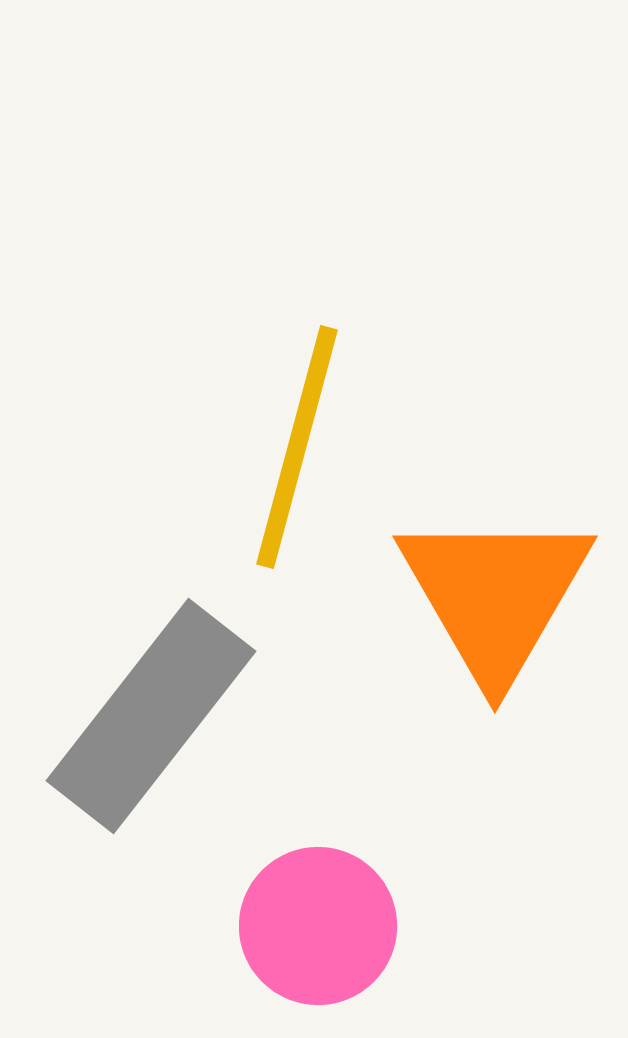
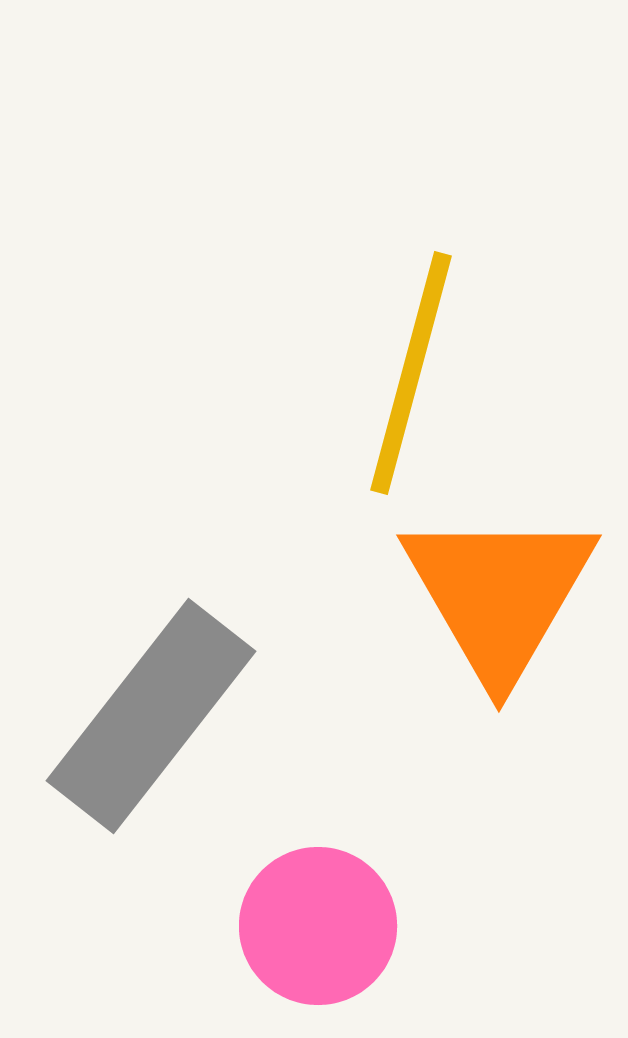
yellow line: moved 114 px right, 74 px up
orange triangle: moved 4 px right, 1 px up
